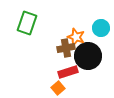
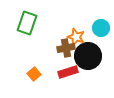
orange square: moved 24 px left, 14 px up
